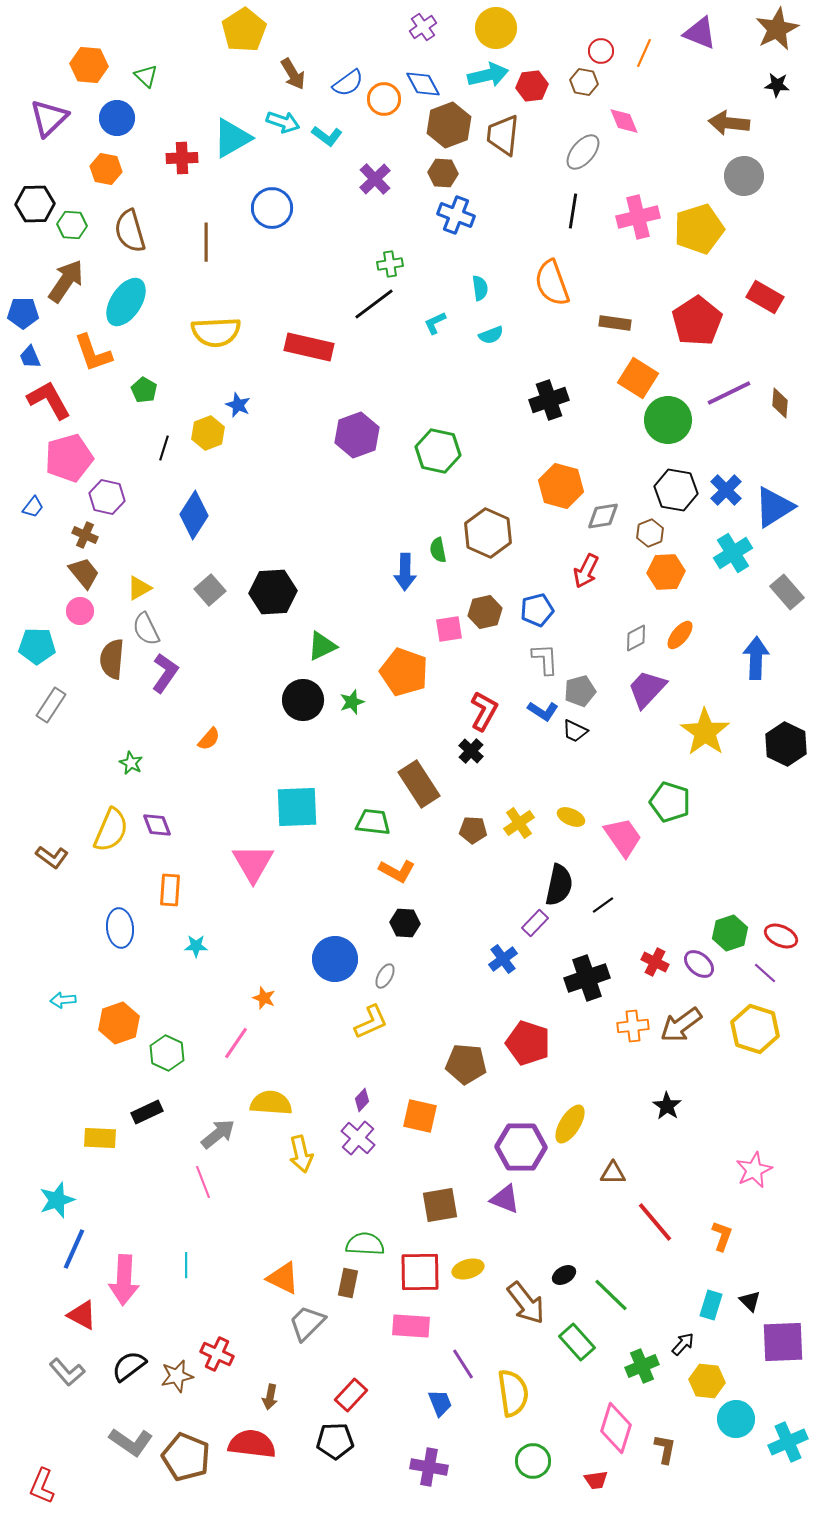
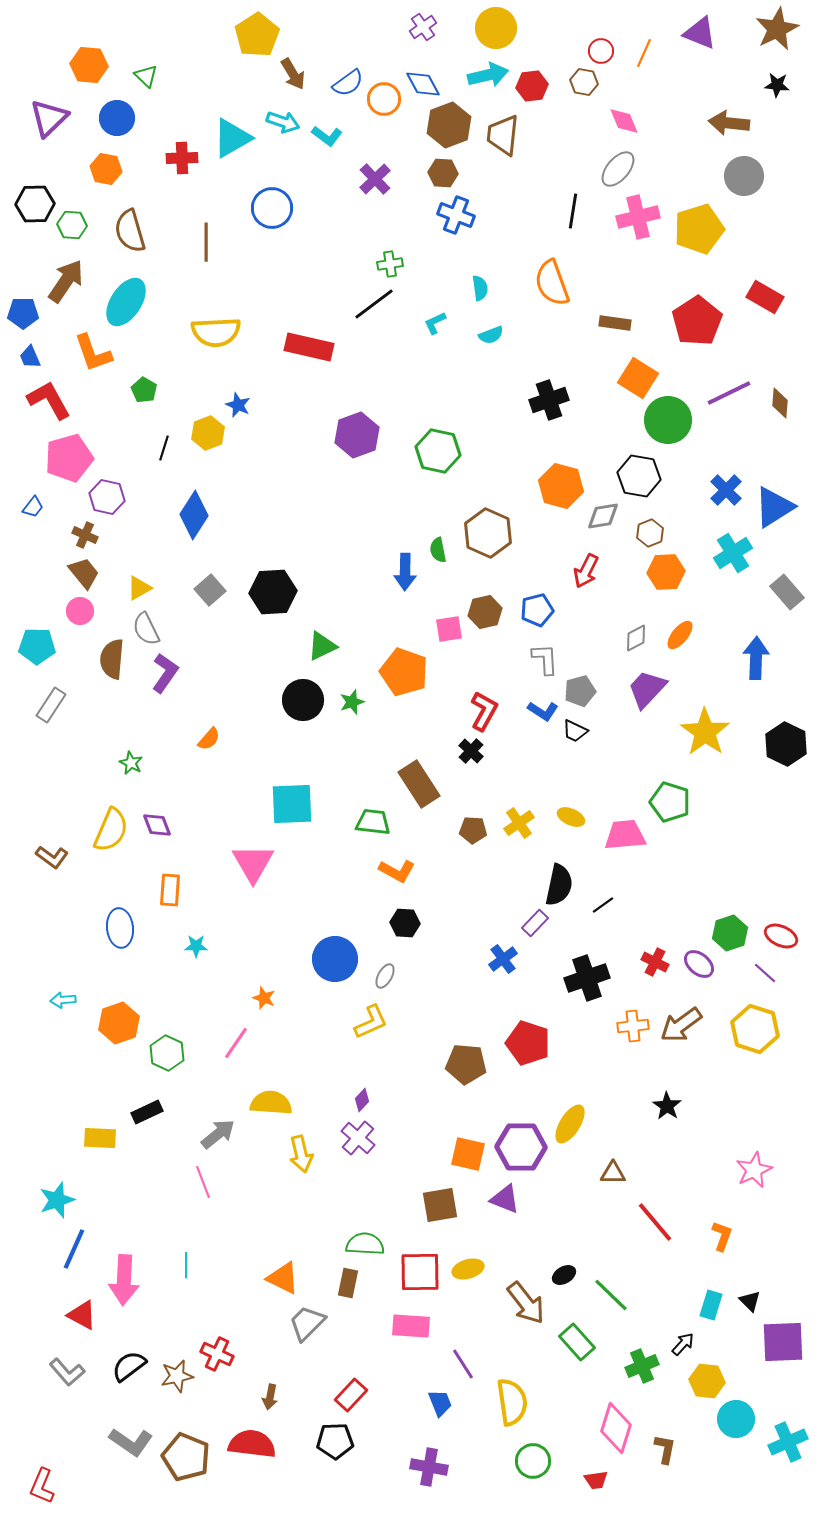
yellow pentagon at (244, 30): moved 13 px right, 5 px down
gray ellipse at (583, 152): moved 35 px right, 17 px down
black hexagon at (676, 490): moved 37 px left, 14 px up
cyan square at (297, 807): moved 5 px left, 3 px up
pink trapezoid at (623, 837): moved 2 px right, 2 px up; rotated 60 degrees counterclockwise
orange square at (420, 1116): moved 48 px right, 38 px down
yellow semicircle at (513, 1393): moved 1 px left, 9 px down
